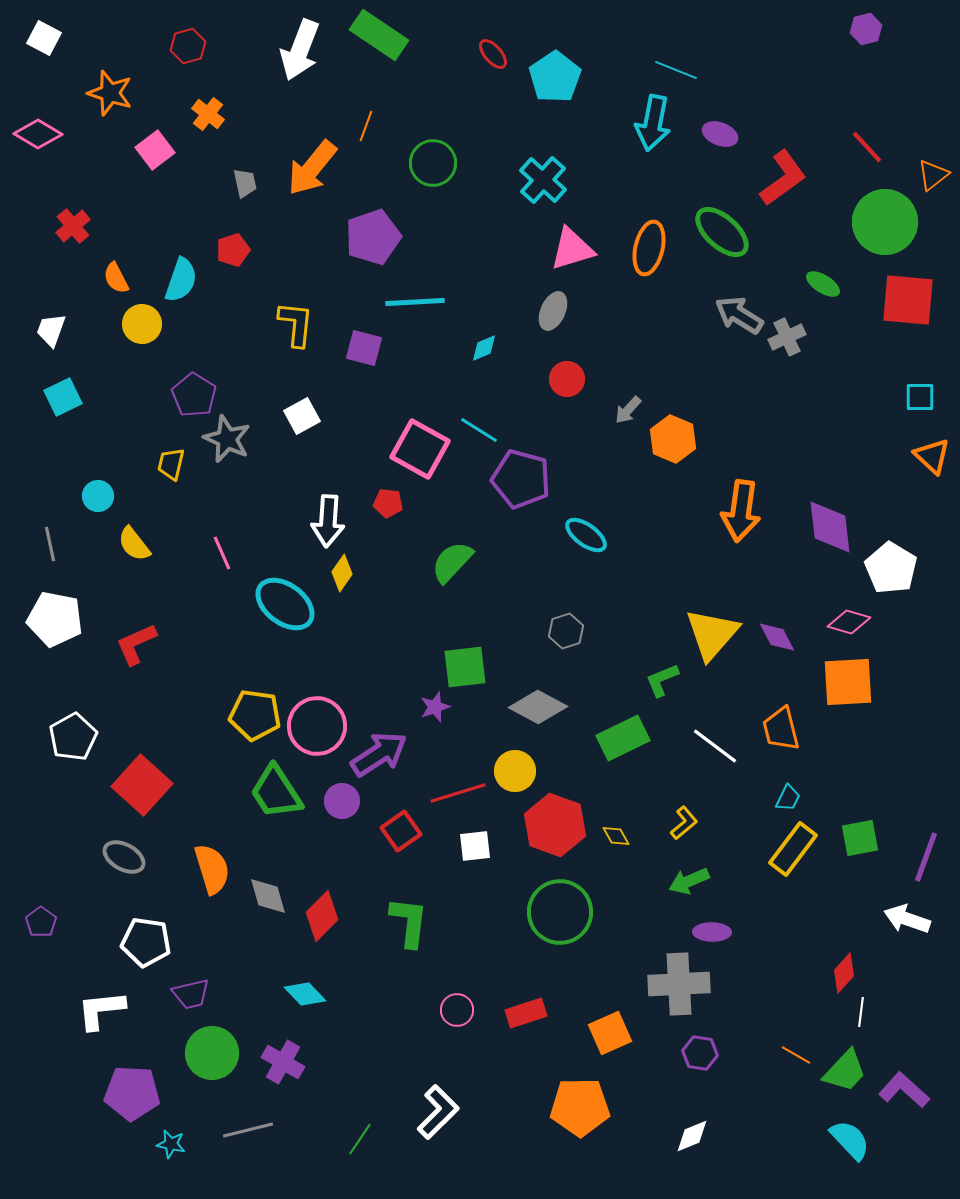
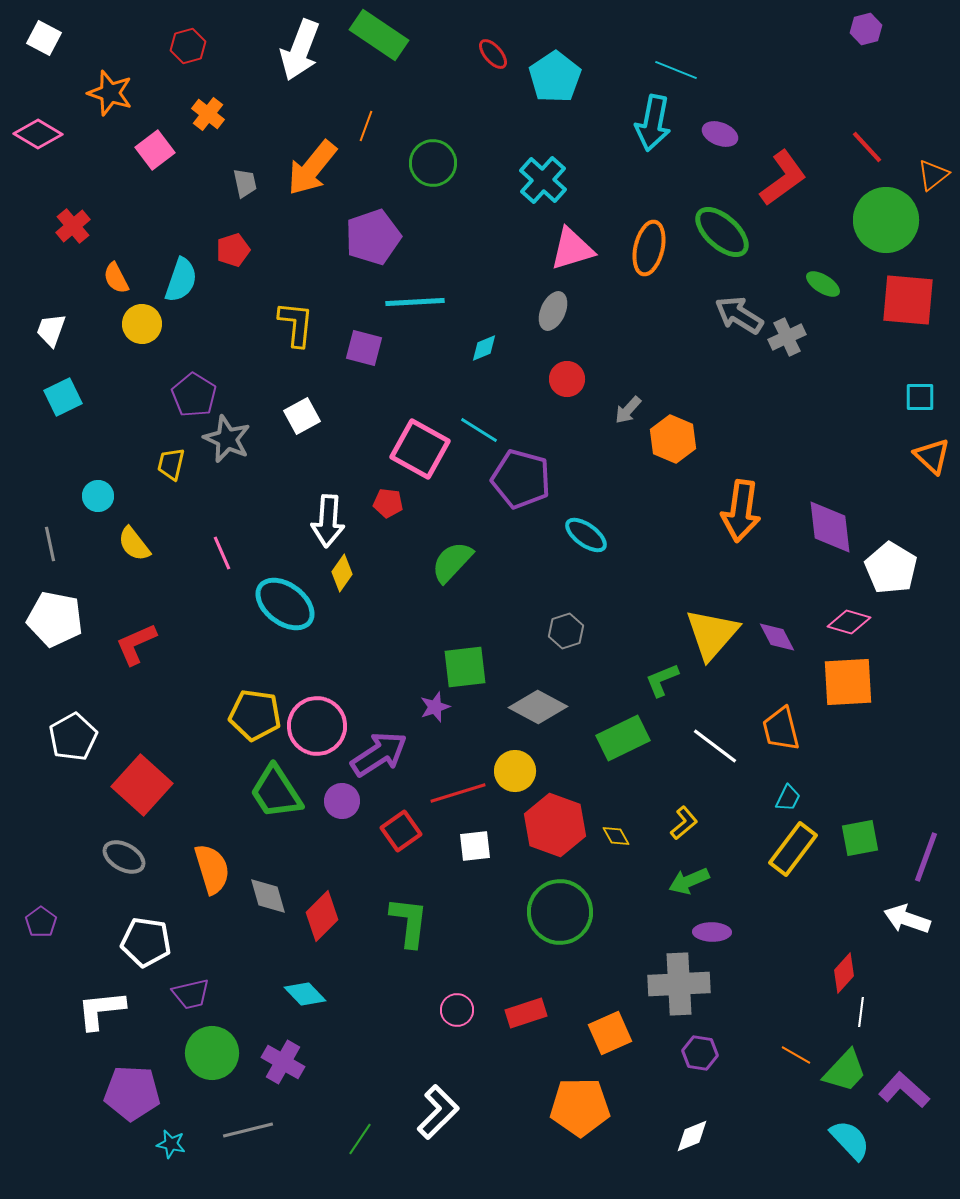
green circle at (885, 222): moved 1 px right, 2 px up
